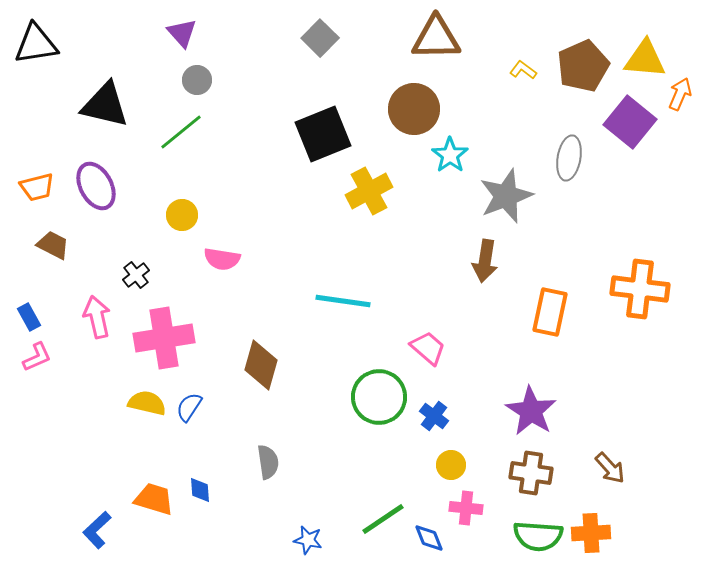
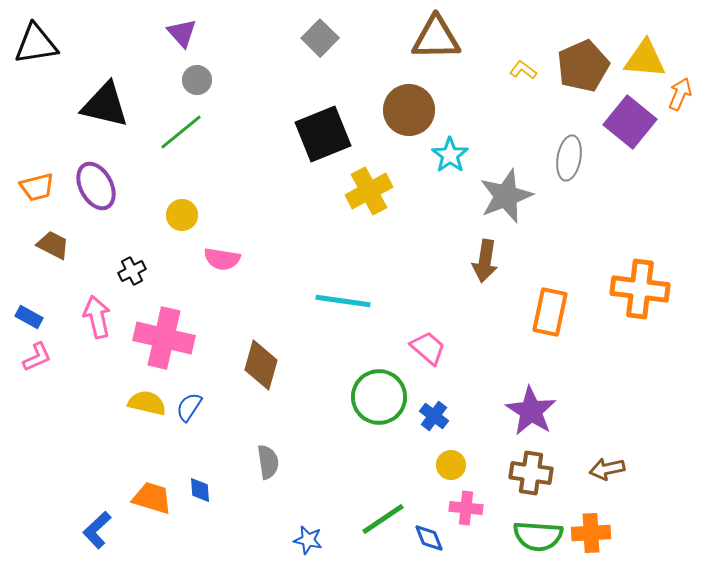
brown circle at (414, 109): moved 5 px left, 1 px down
black cross at (136, 275): moved 4 px left, 4 px up; rotated 12 degrees clockwise
blue rectangle at (29, 317): rotated 32 degrees counterclockwise
pink cross at (164, 338): rotated 22 degrees clockwise
brown arrow at (610, 468): moved 3 px left, 1 px down; rotated 120 degrees clockwise
orange trapezoid at (154, 499): moved 2 px left, 1 px up
